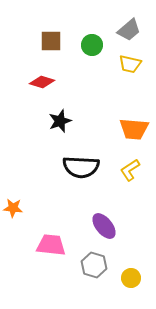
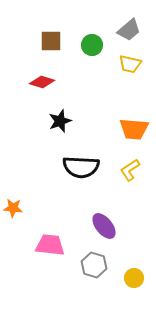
pink trapezoid: moved 1 px left
yellow circle: moved 3 px right
